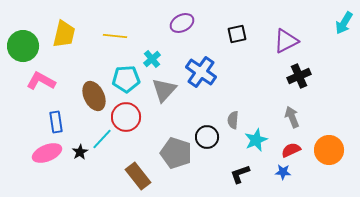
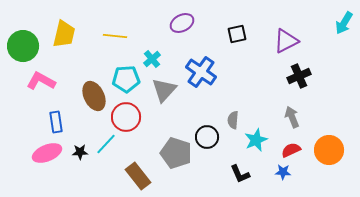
cyan line: moved 4 px right, 5 px down
black star: rotated 28 degrees clockwise
black L-shape: rotated 95 degrees counterclockwise
